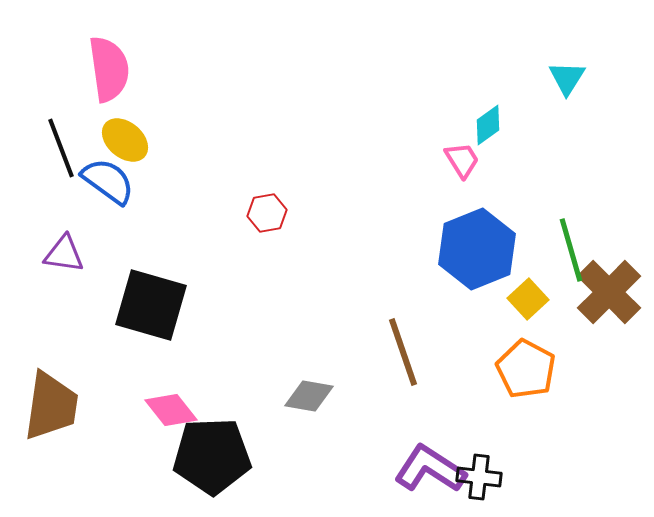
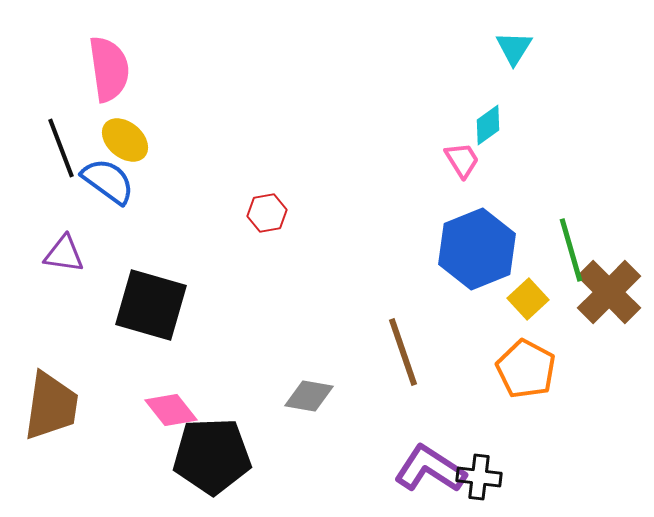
cyan triangle: moved 53 px left, 30 px up
